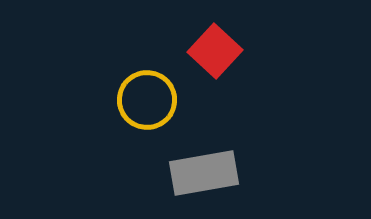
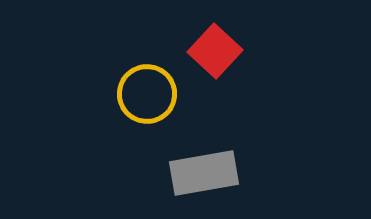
yellow circle: moved 6 px up
